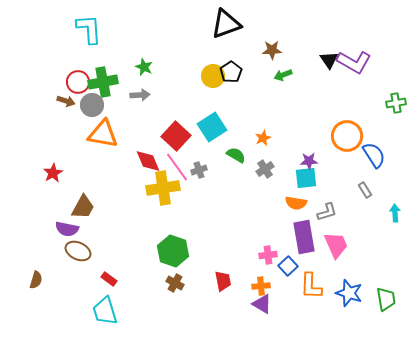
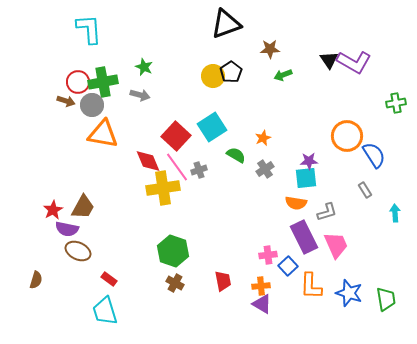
brown star at (272, 50): moved 2 px left, 1 px up
gray arrow at (140, 95): rotated 18 degrees clockwise
red star at (53, 173): moved 37 px down
purple rectangle at (304, 237): rotated 16 degrees counterclockwise
